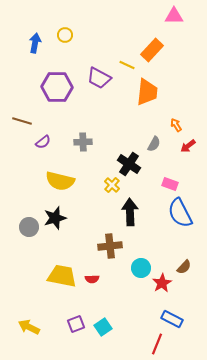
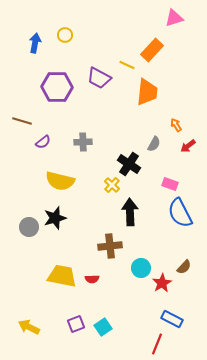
pink triangle: moved 2 px down; rotated 18 degrees counterclockwise
